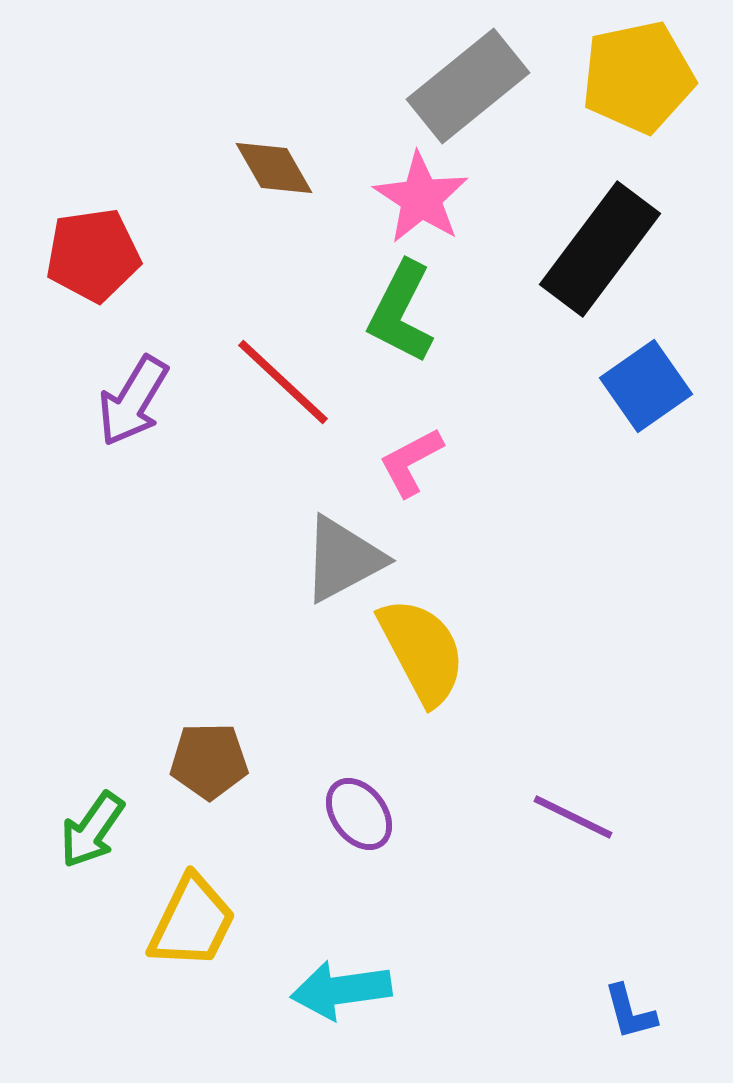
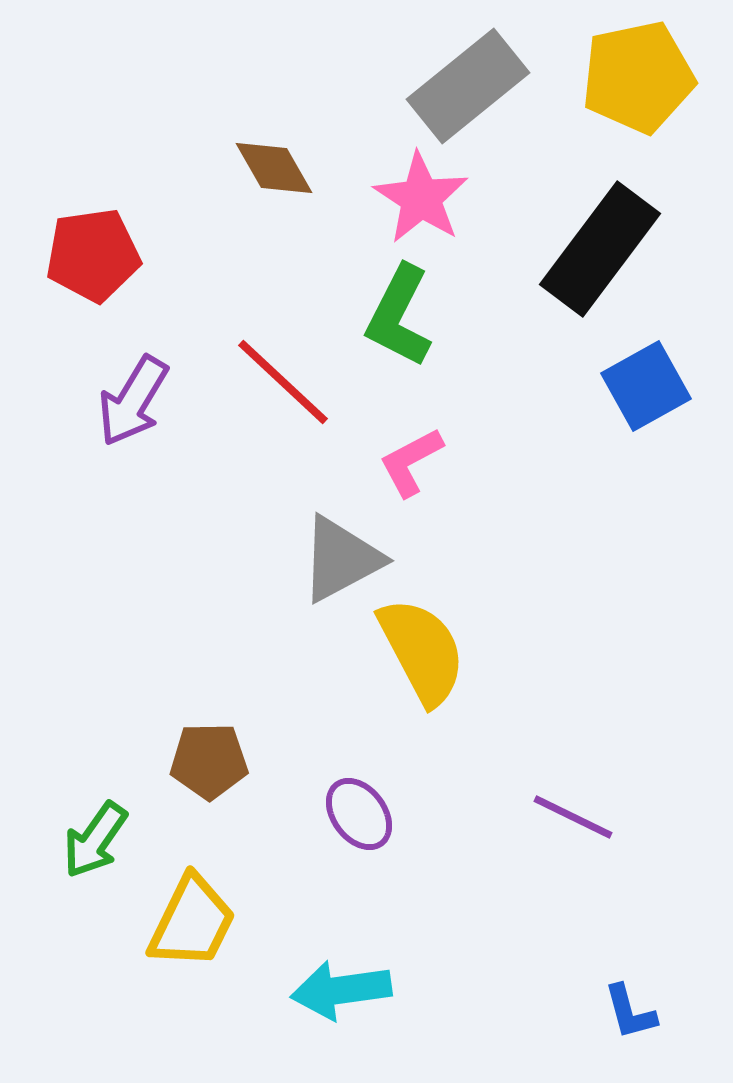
green L-shape: moved 2 px left, 4 px down
blue square: rotated 6 degrees clockwise
gray triangle: moved 2 px left
green arrow: moved 3 px right, 10 px down
